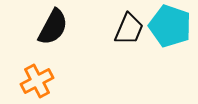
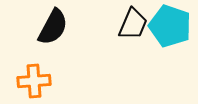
black trapezoid: moved 4 px right, 5 px up
orange cross: moved 3 px left; rotated 24 degrees clockwise
